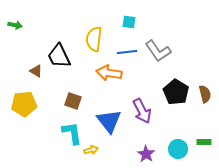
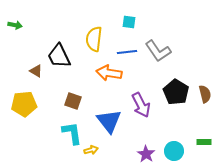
purple arrow: moved 1 px left, 6 px up
cyan circle: moved 4 px left, 2 px down
